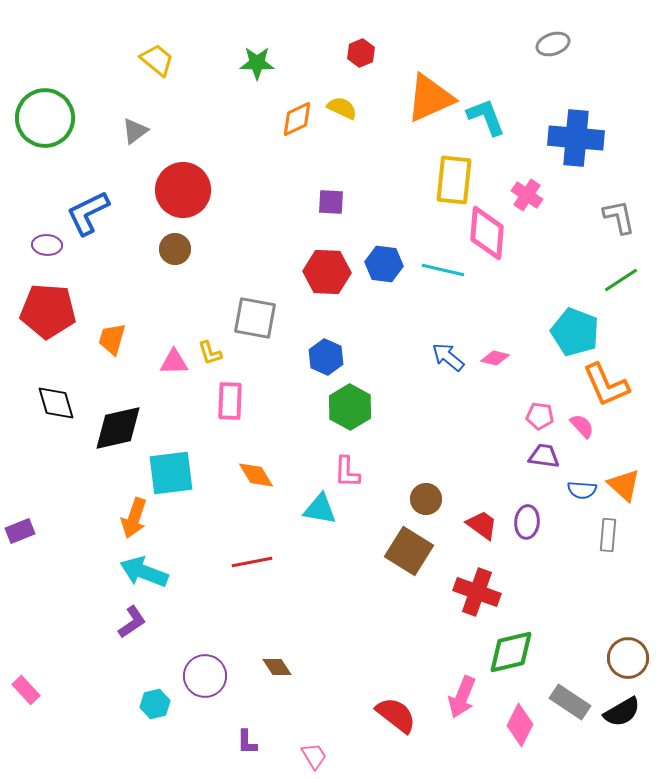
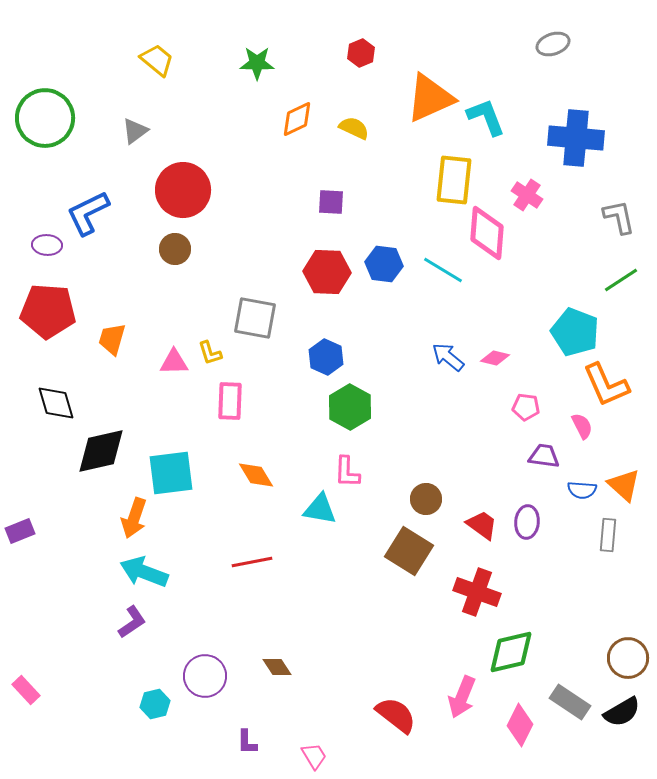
yellow semicircle at (342, 108): moved 12 px right, 20 px down
cyan line at (443, 270): rotated 18 degrees clockwise
pink pentagon at (540, 416): moved 14 px left, 9 px up
pink semicircle at (582, 426): rotated 16 degrees clockwise
black diamond at (118, 428): moved 17 px left, 23 px down
